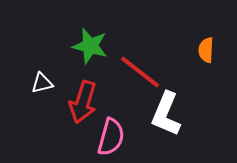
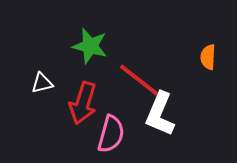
orange semicircle: moved 2 px right, 7 px down
red line: moved 1 px left, 8 px down
red arrow: moved 1 px down
white L-shape: moved 6 px left
pink semicircle: moved 3 px up
